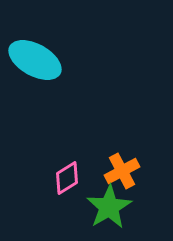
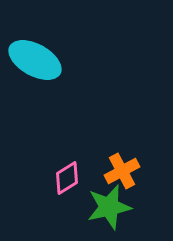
green star: rotated 18 degrees clockwise
